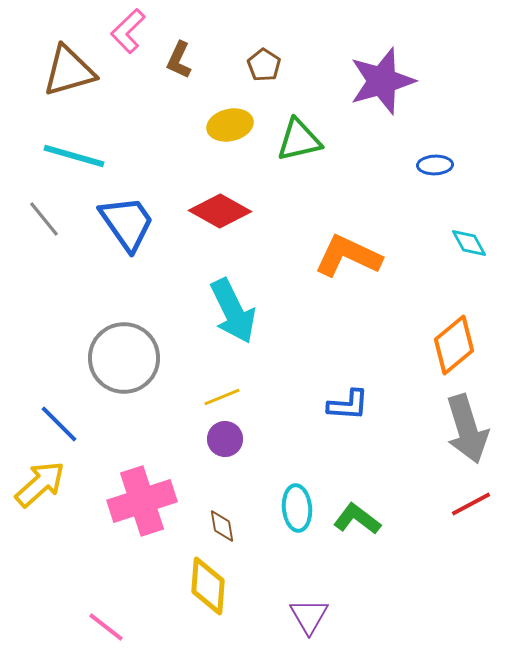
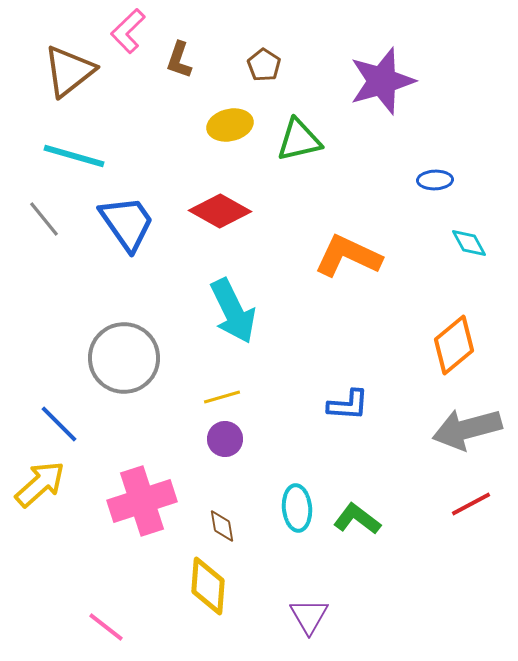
brown L-shape: rotated 6 degrees counterclockwise
brown triangle: rotated 22 degrees counterclockwise
blue ellipse: moved 15 px down
yellow line: rotated 6 degrees clockwise
gray arrow: rotated 92 degrees clockwise
